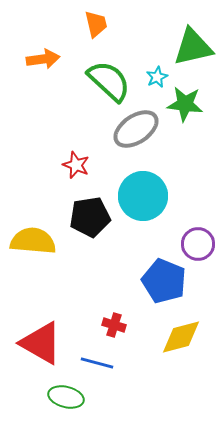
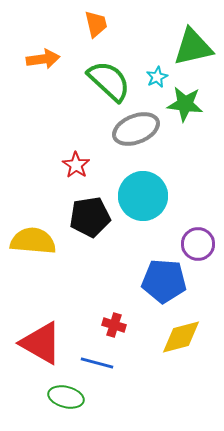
gray ellipse: rotated 12 degrees clockwise
red star: rotated 12 degrees clockwise
blue pentagon: rotated 18 degrees counterclockwise
